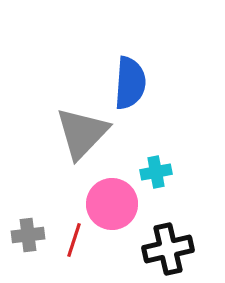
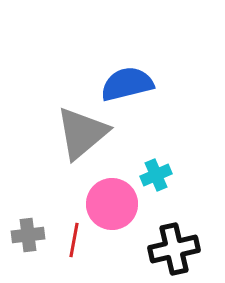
blue semicircle: moved 3 px left, 1 px down; rotated 108 degrees counterclockwise
gray triangle: rotated 6 degrees clockwise
cyan cross: moved 3 px down; rotated 12 degrees counterclockwise
red line: rotated 8 degrees counterclockwise
black cross: moved 6 px right
